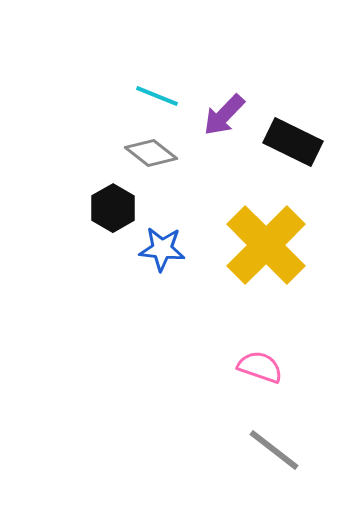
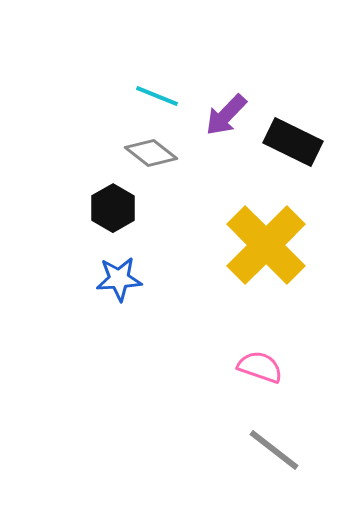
purple arrow: moved 2 px right
blue star: moved 43 px left, 30 px down; rotated 9 degrees counterclockwise
